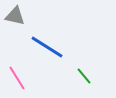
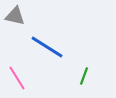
green line: rotated 60 degrees clockwise
